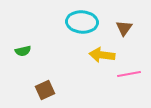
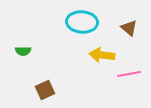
brown triangle: moved 5 px right; rotated 24 degrees counterclockwise
green semicircle: rotated 14 degrees clockwise
